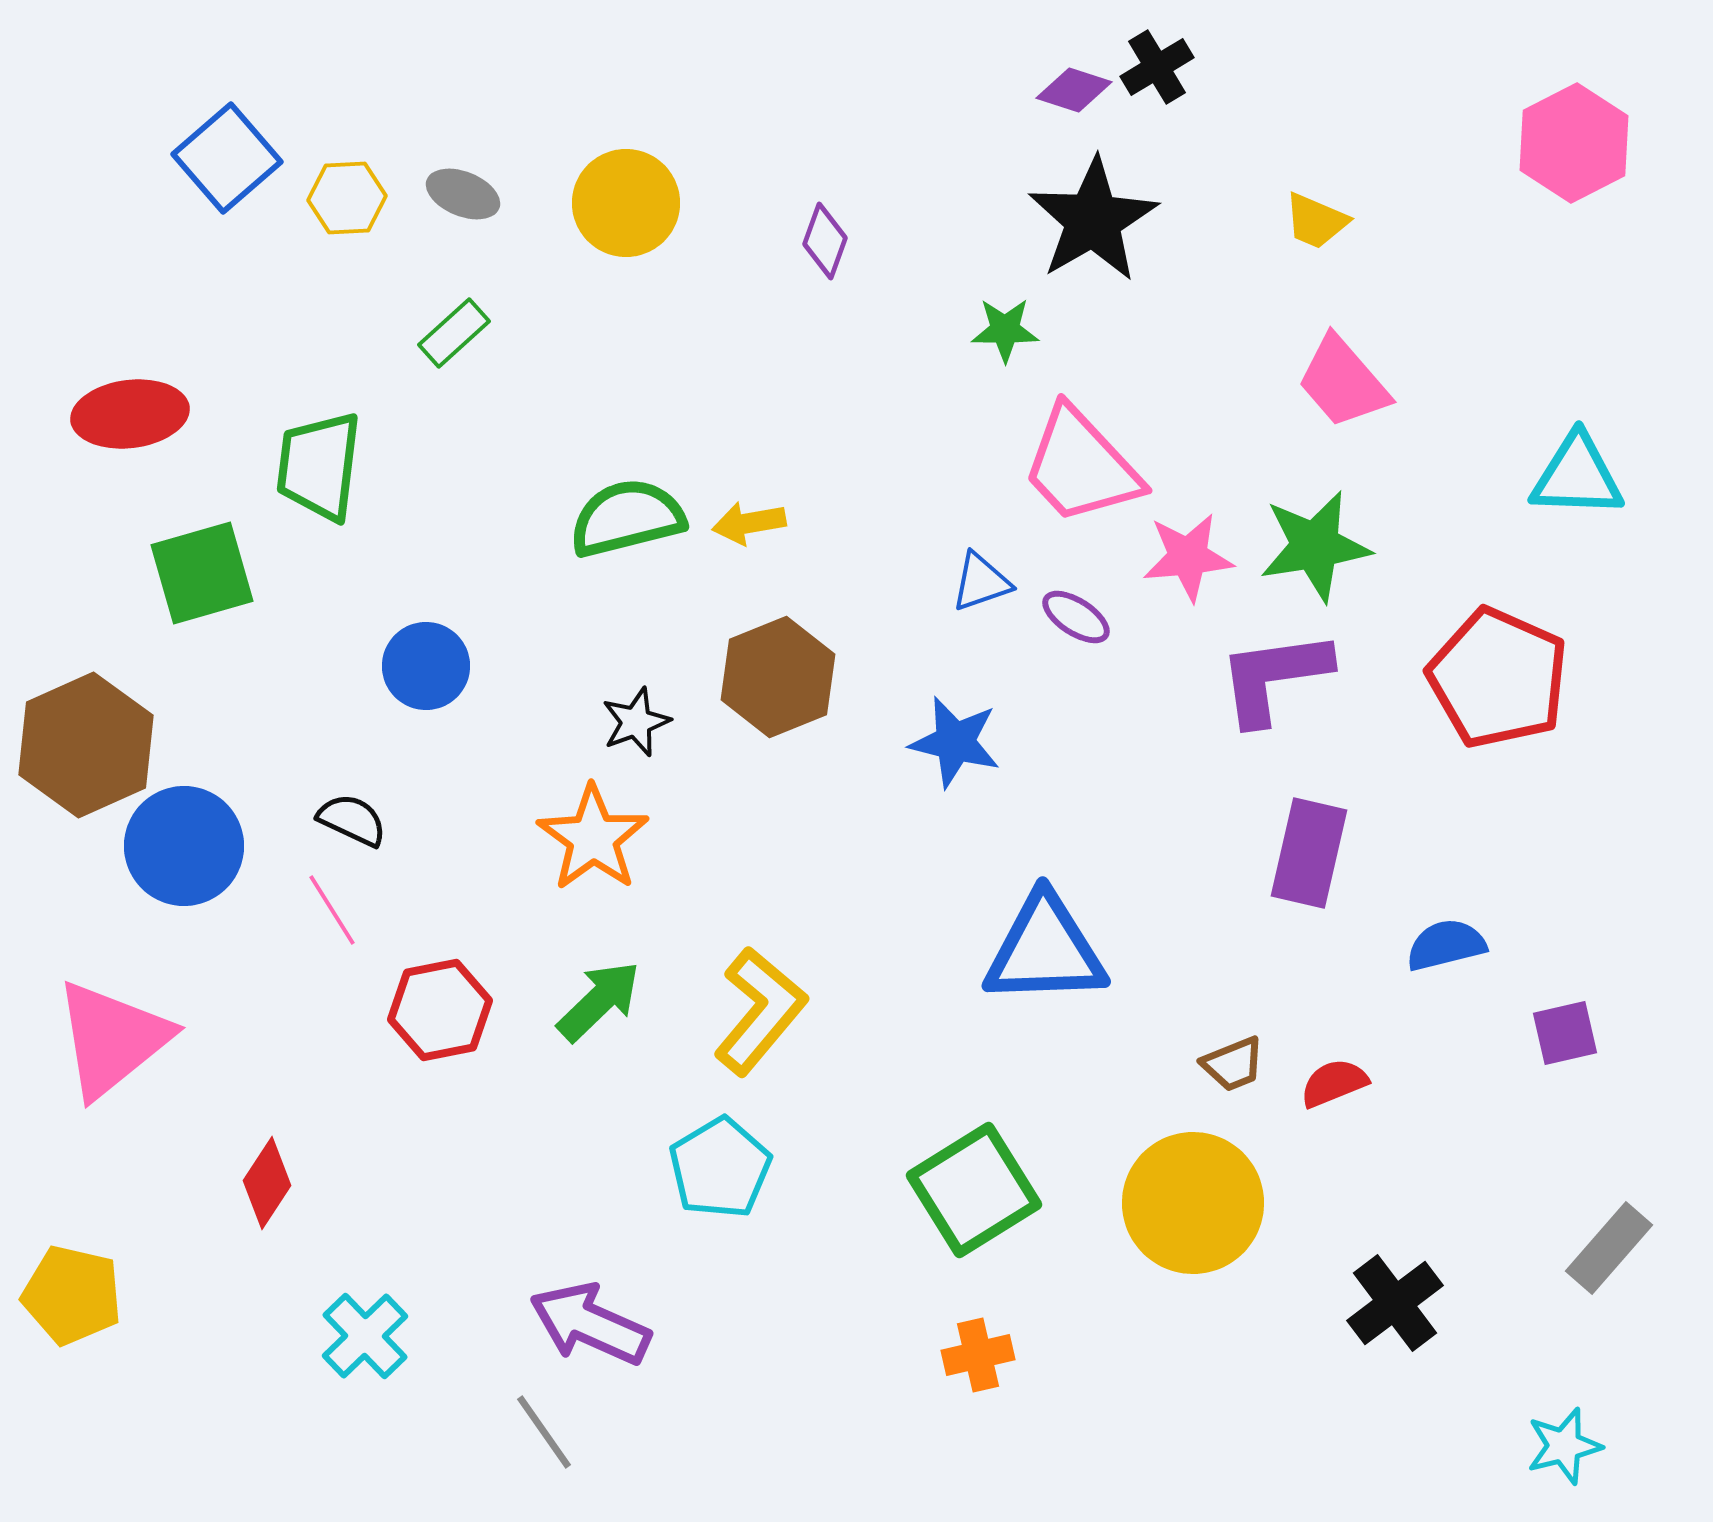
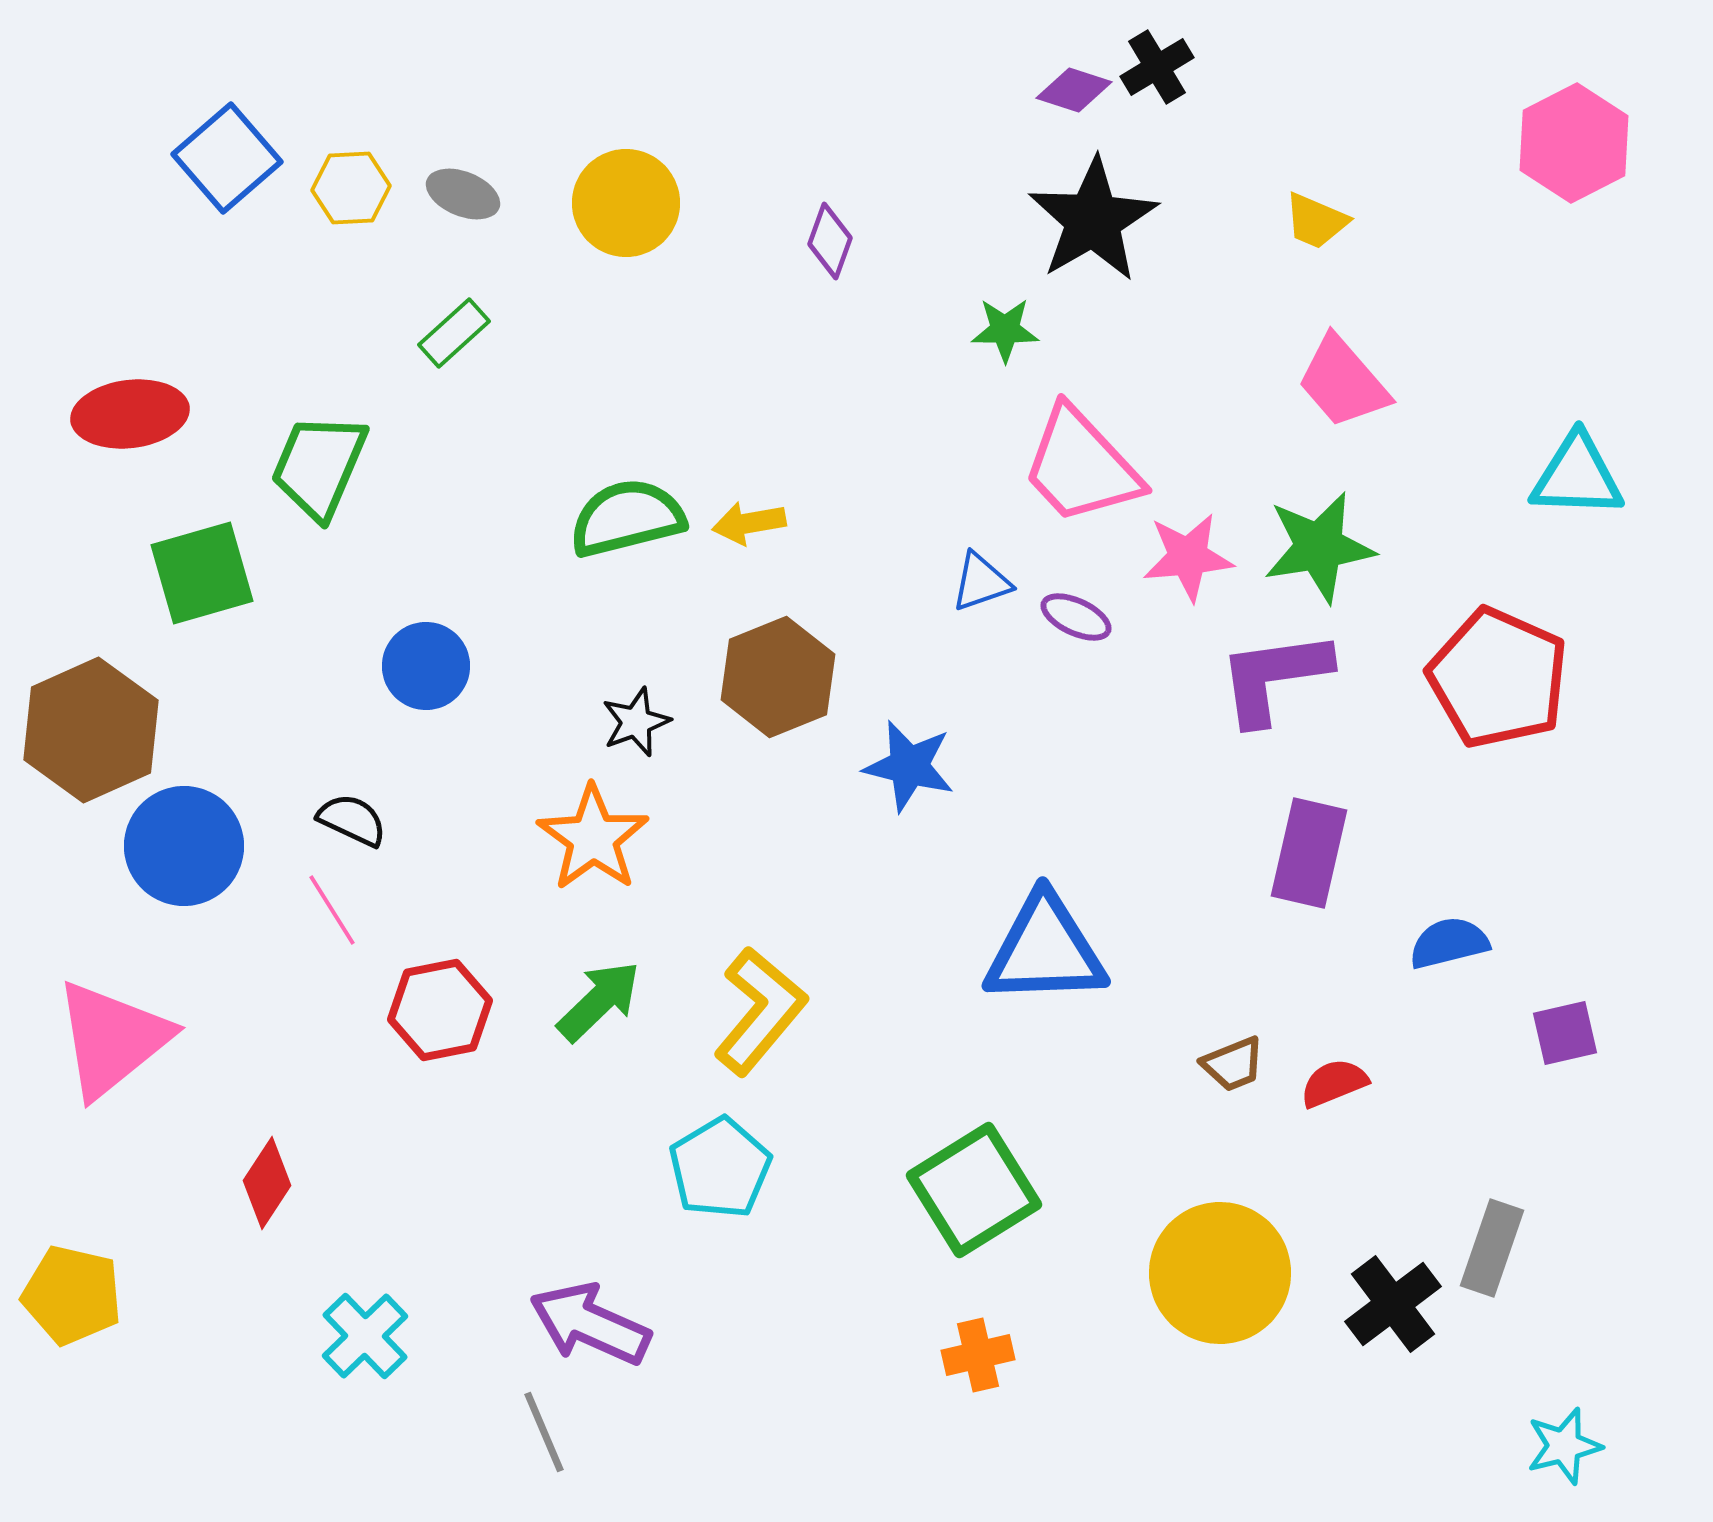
yellow hexagon at (347, 198): moved 4 px right, 10 px up
purple diamond at (825, 241): moved 5 px right
green trapezoid at (319, 466): rotated 16 degrees clockwise
green star at (1315, 546): moved 4 px right, 1 px down
purple ellipse at (1076, 617): rotated 8 degrees counterclockwise
blue star at (955, 742): moved 46 px left, 24 px down
brown hexagon at (86, 745): moved 5 px right, 15 px up
blue semicircle at (1446, 945): moved 3 px right, 2 px up
yellow circle at (1193, 1203): moved 27 px right, 70 px down
gray rectangle at (1609, 1248): moved 117 px left; rotated 22 degrees counterclockwise
black cross at (1395, 1303): moved 2 px left, 1 px down
gray line at (544, 1432): rotated 12 degrees clockwise
